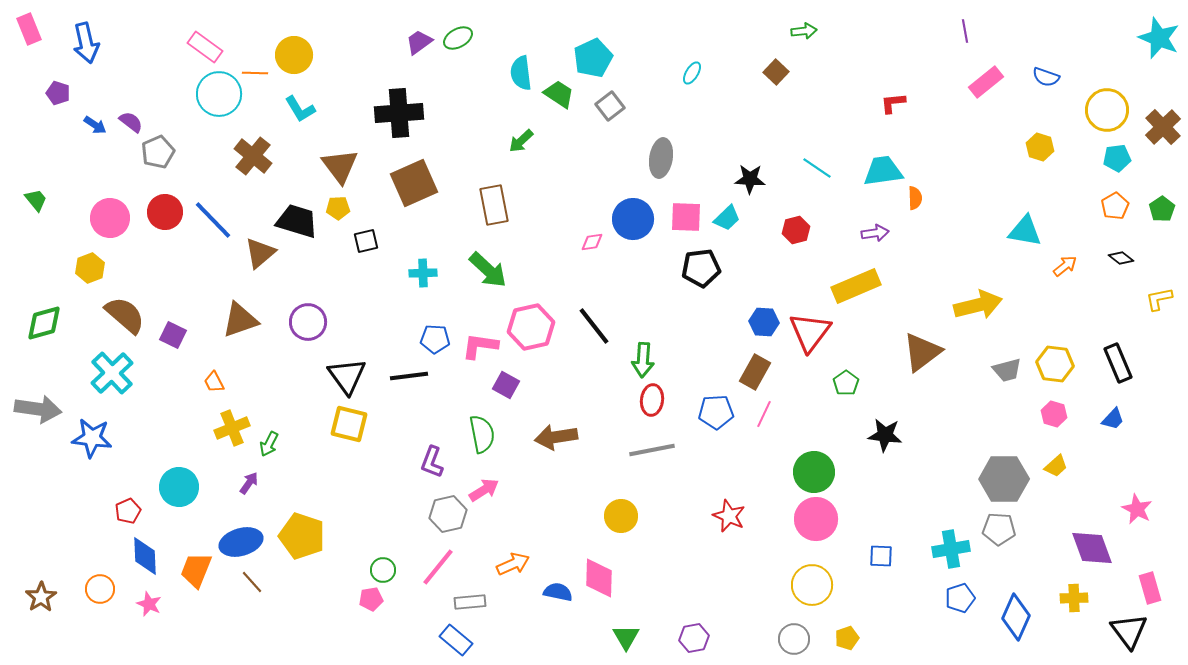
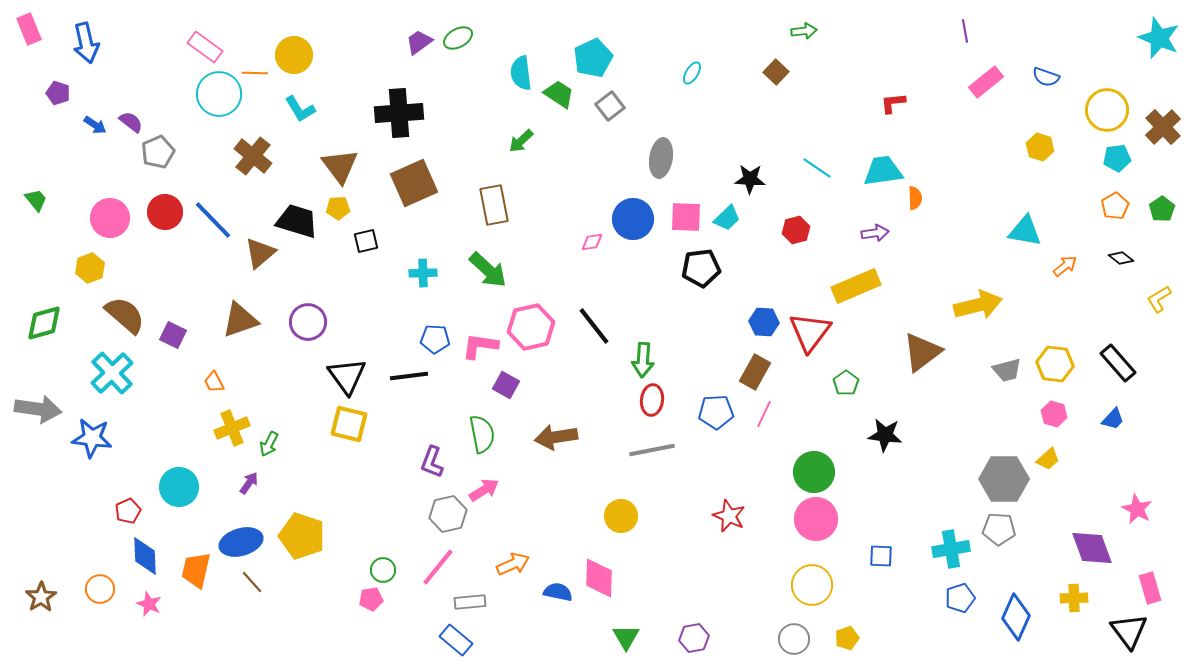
yellow L-shape at (1159, 299): rotated 20 degrees counterclockwise
black rectangle at (1118, 363): rotated 18 degrees counterclockwise
yellow trapezoid at (1056, 466): moved 8 px left, 7 px up
orange trapezoid at (196, 570): rotated 9 degrees counterclockwise
